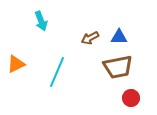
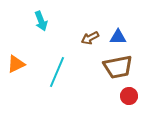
blue triangle: moved 1 px left
red circle: moved 2 px left, 2 px up
